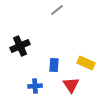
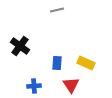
gray line: rotated 24 degrees clockwise
black cross: rotated 30 degrees counterclockwise
blue rectangle: moved 3 px right, 2 px up
blue cross: moved 1 px left
